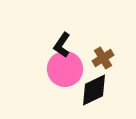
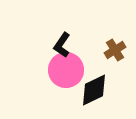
brown cross: moved 12 px right, 8 px up
pink circle: moved 1 px right, 1 px down
